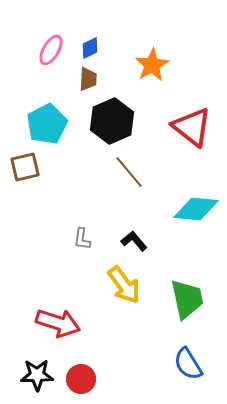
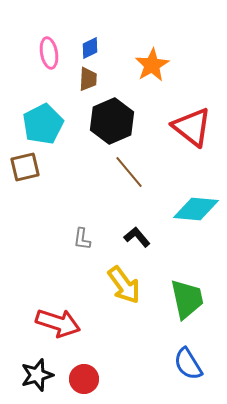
pink ellipse: moved 2 px left, 3 px down; rotated 40 degrees counterclockwise
cyan pentagon: moved 4 px left
black L-shape: moved 3 px right, 4 px up
black star: rotated 16 degrees counterclockwise
red circle: moved 3 px right
